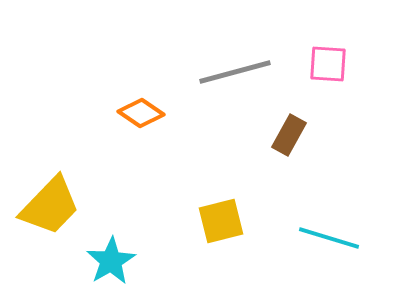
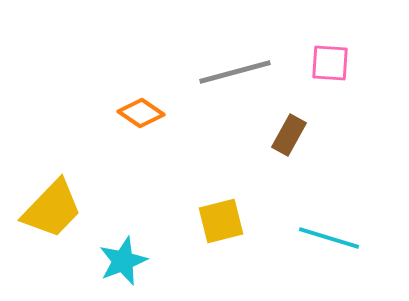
pink square: moved 2 px right, 1 px up
yellow trapezoid: moved 2 px right, 3 px down
cyan star: moved 12 px right; rotated 9 degrees clockwise
